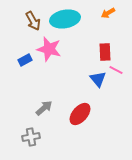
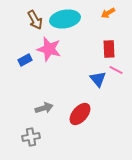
brown arrow: moved 2 px right, 1 px up
red rectangle: moved 4 px right, 3 px up
gray arrow: rotated 24 degrees clockwise
